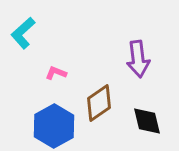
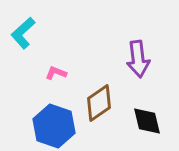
blue hexagon: rotated 12 degrees counterclockwise
